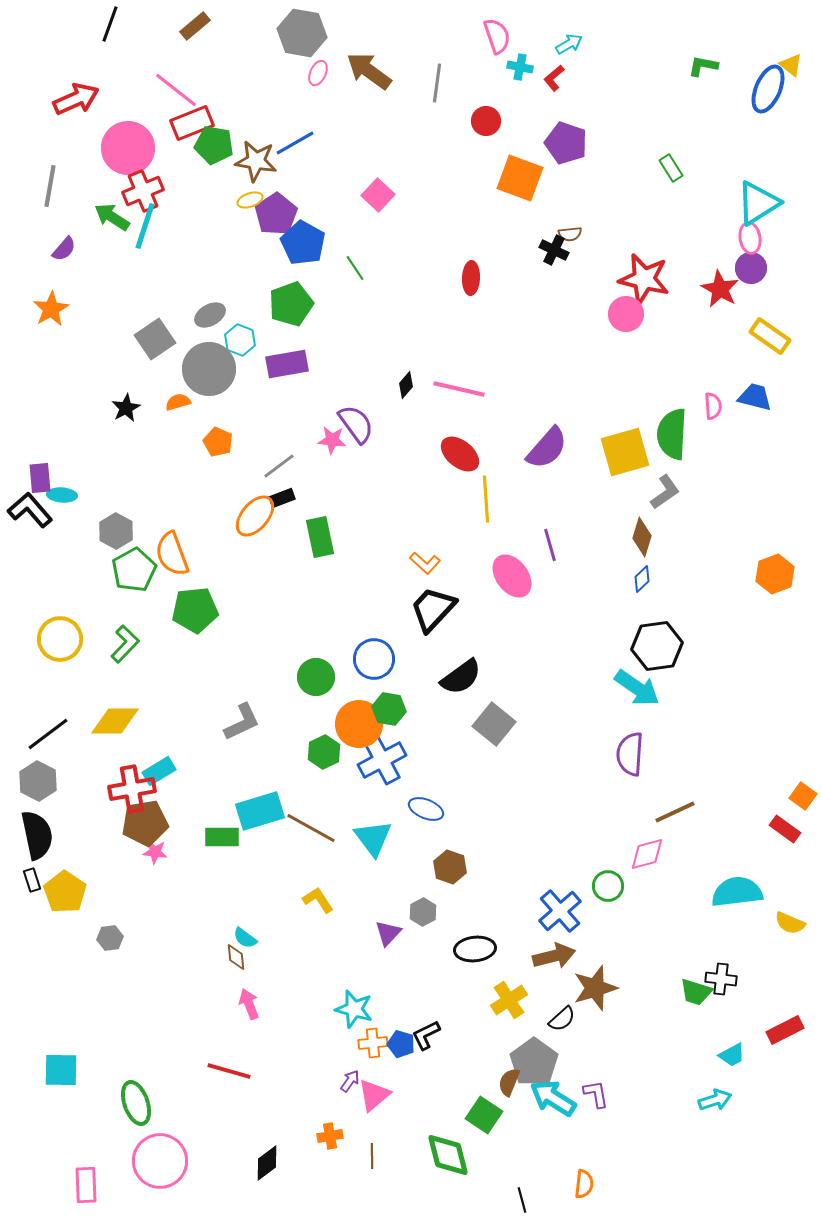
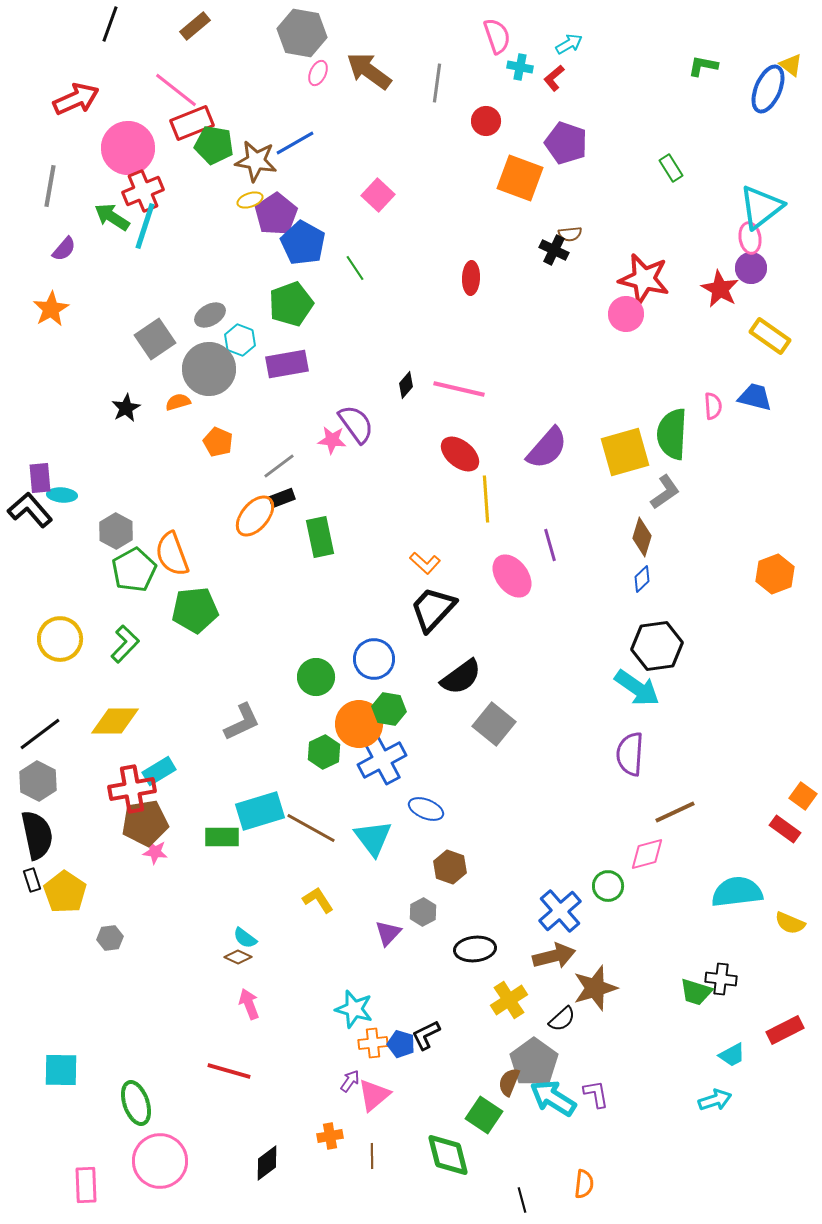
cyan triangle at (758, 203): moved 3 px right, 4 px down; rotated 6 degrees counterclockwise
black line at (48, 734): moved 8 px left
brown diamond at (236, 957): moved 2 px right; rotated 60 degrees counterclockwise
